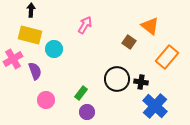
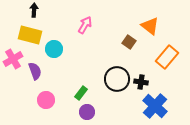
black arrow: moved 3 px right
